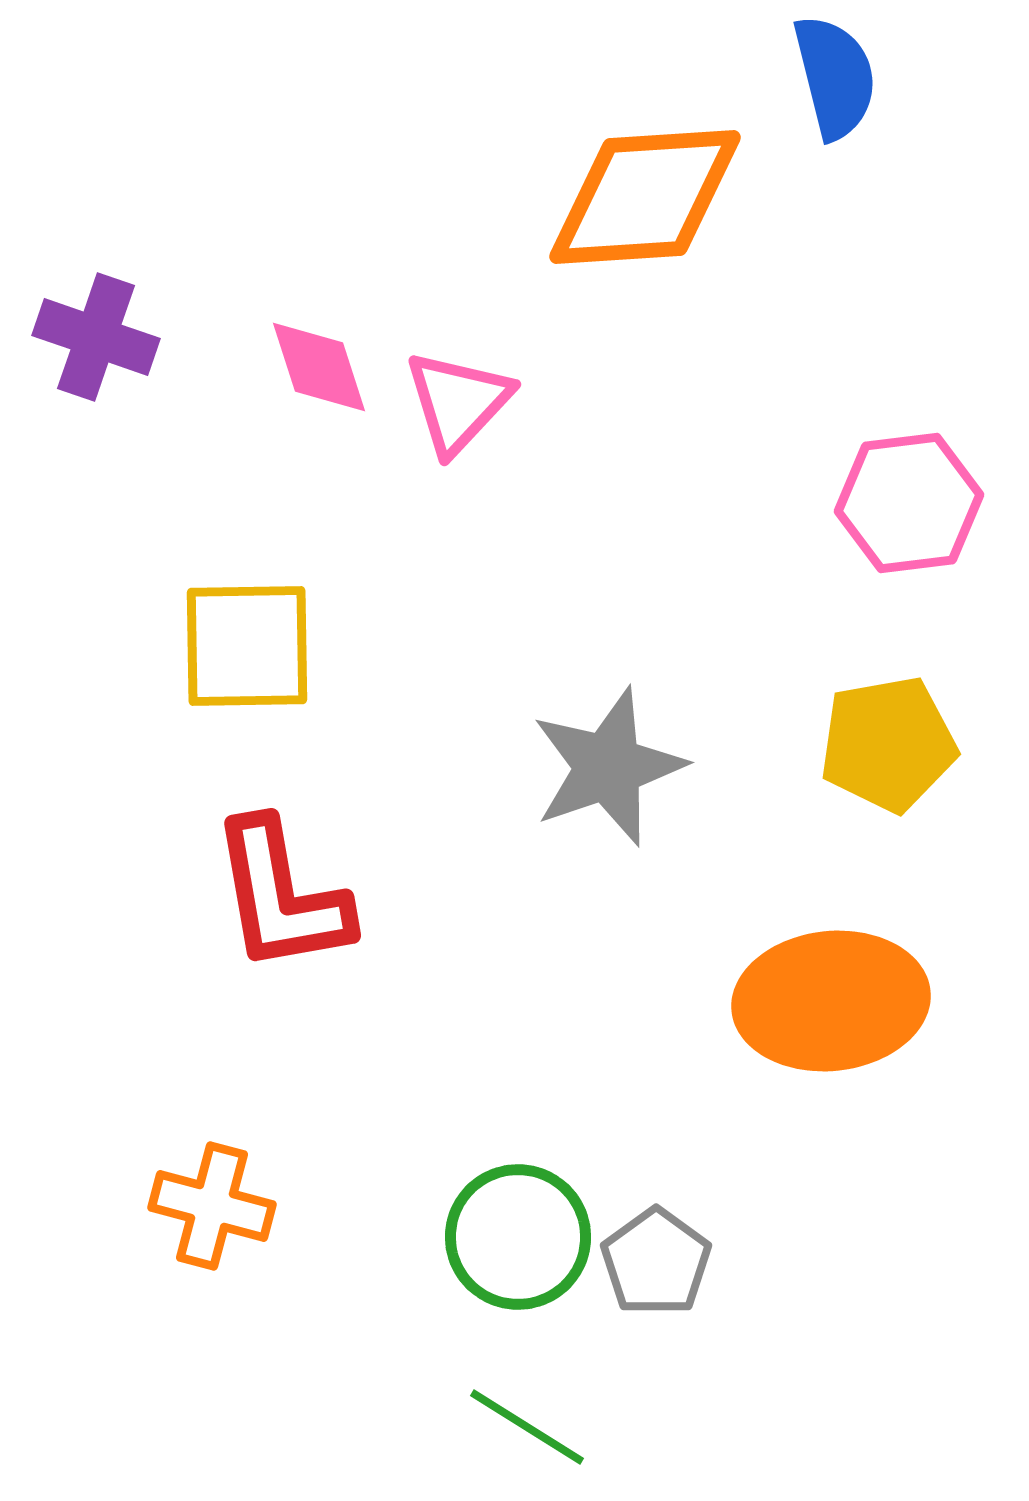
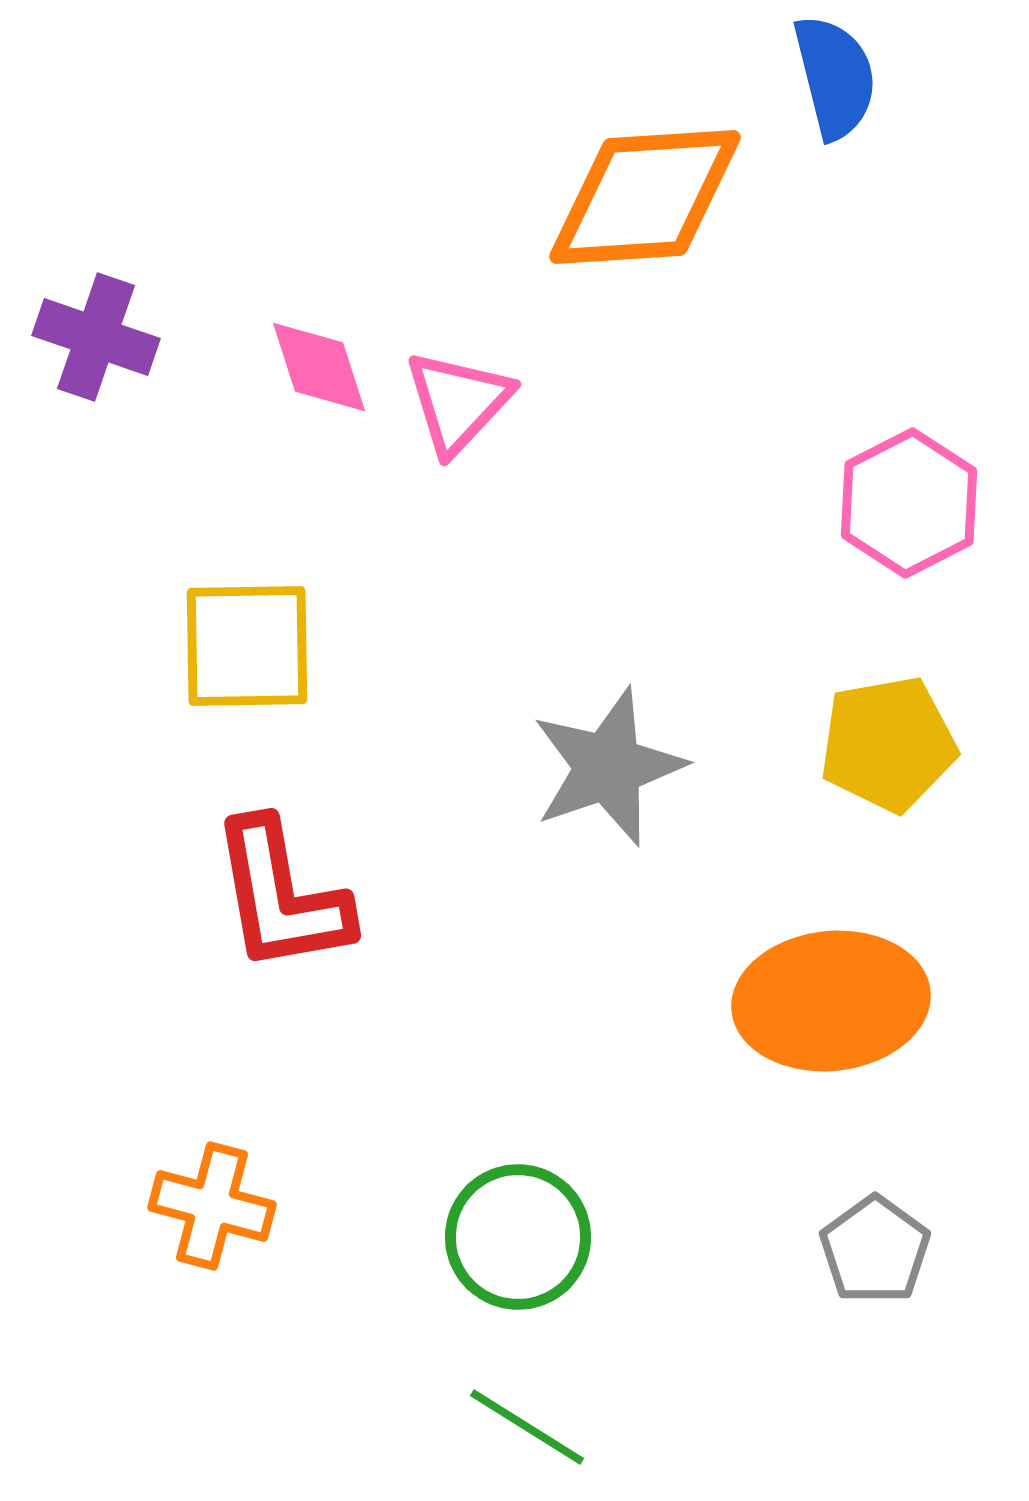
pink hexagon: rotated 20 degrees counterclockwise
gray pentagon: moved 219 px right, 12 px up
